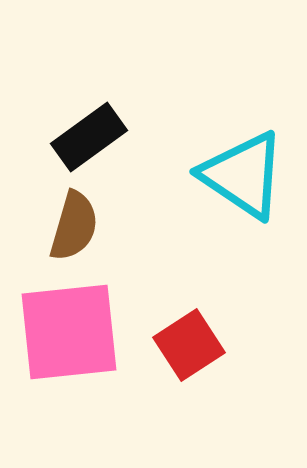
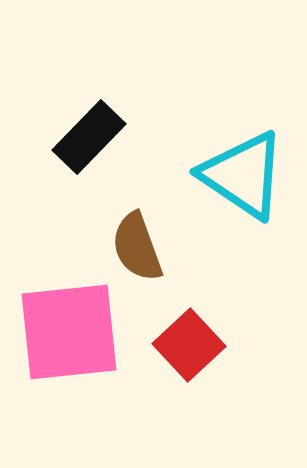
black rectangle: rotated 10 degrees counterclockwise
brown semicircle: moved 63 px right, 21 px down; rotated 144 degrees clockwise
red square: rotated 10 degrees counterclockwise
